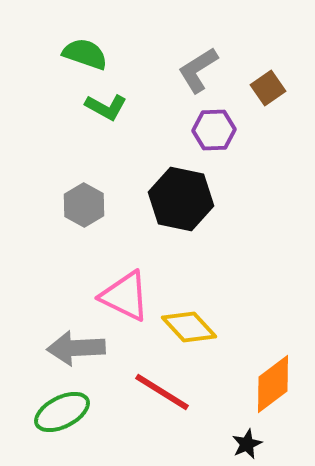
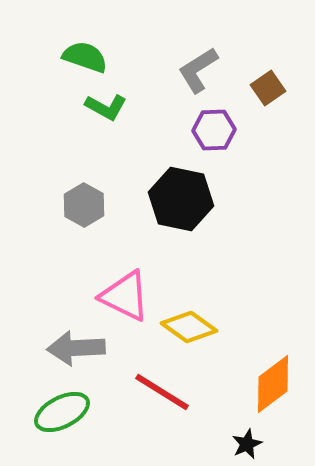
green semicircle: moved 3 px down
yellow diamond: rotated 12 degrees counterclockwise
